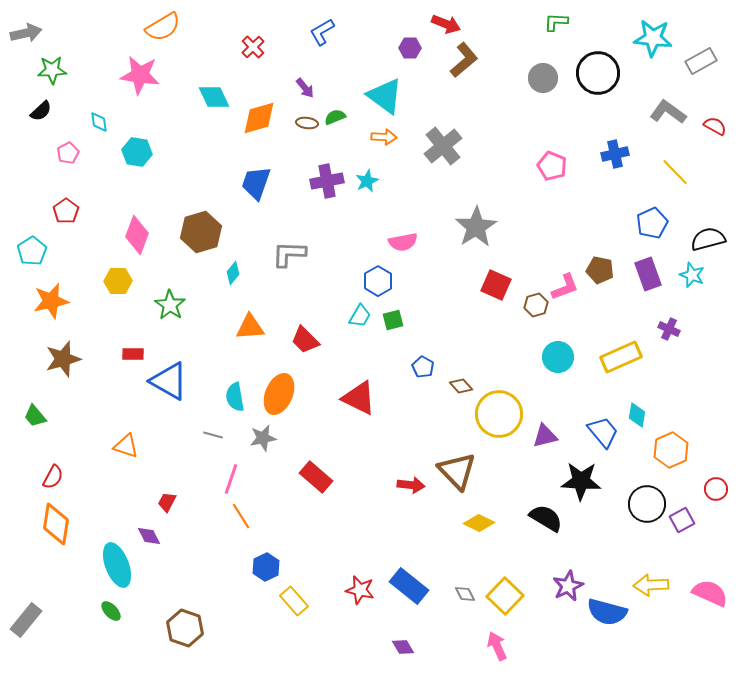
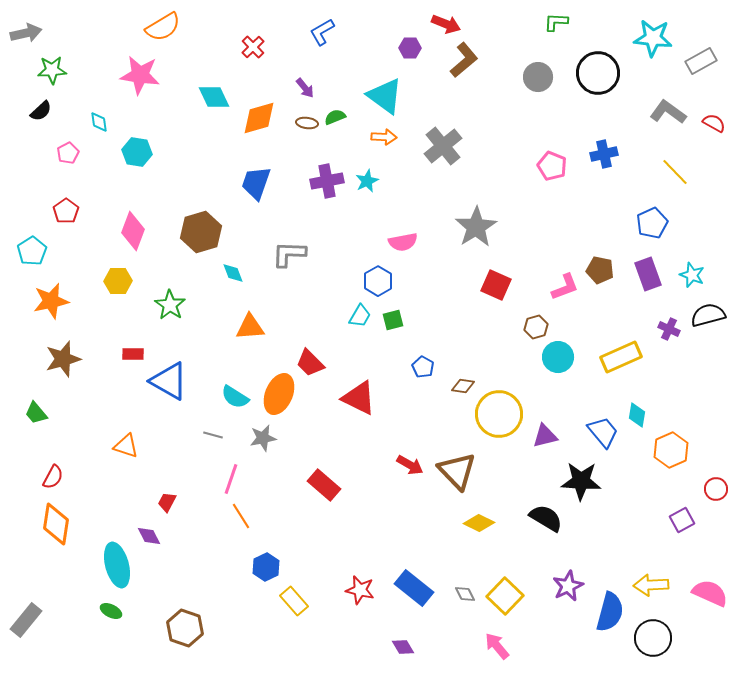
gray circle at (543, 78): moved 5 px left, 1 px up
red semicircle at (715, 126): moved 1 px left, 3 px up
blue cross at (615, 154): moved 11 px left
pink diamond at (137, 235): moved 4 px left, 4 px up
black semicircle at (708, 239): moved 76 px down
cyan diamond at (233, 273): rotated 60 degrees counterclockwise
brown hexagon at (536, 305): moved 22 px down
red trapezoid at (305, 340): moved 5 px right, 23 px down
brown diamond at (461, 386): moved 2 px right; rotated 40 degrees counterclockwise
cyan semicircle at (235, 397): rotated 48 degrees counterclockwise
green trapezoid at (35, 416): moved 1 px right, 3 px up
red rectangle at (316, 477): moved 8 px right, 8 px down
red arrow at (411, 485): moved 1 px left, 20 px up; rotated 24 degrees clockwise
black circle at (647, 504): moved 6 px right, 134 px down
cyan ellipse at (117, 565): rotated 6 degrees clockwise
blue rectangle at (409, 586): moved 5 px right, 2 px down
green ellipse at (111, 611): rotated 20 degrees counterclockwise
blue semicircle at (607, 612): moved 3 px right; rotated 90 degrees counterclockwise
pink arrow at (497, 646): rotated 16 degrees counterclockwise
